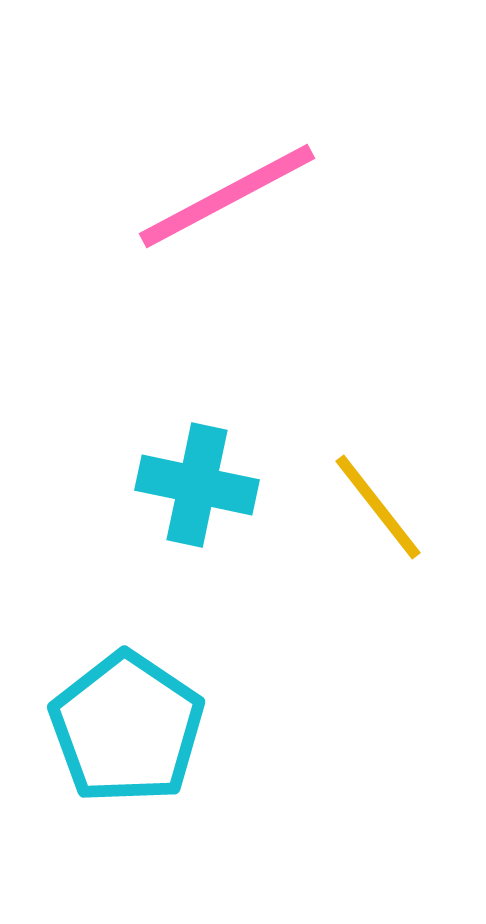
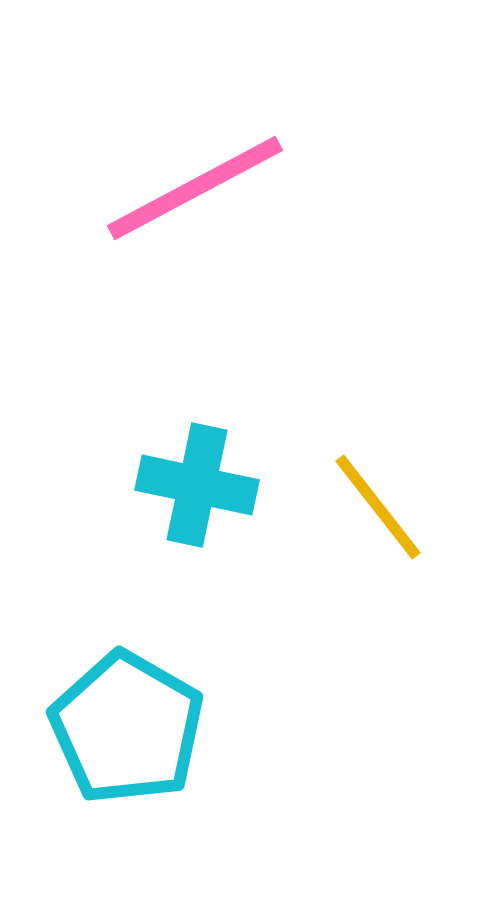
pink line: moved 32 px left, 8 px up
cyan pentagon: rotated 4 degrees counterclockwise
